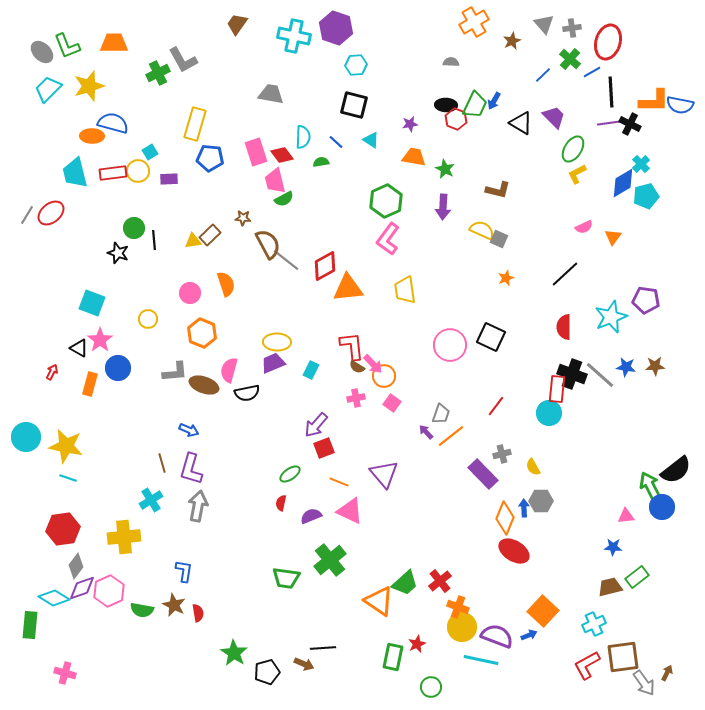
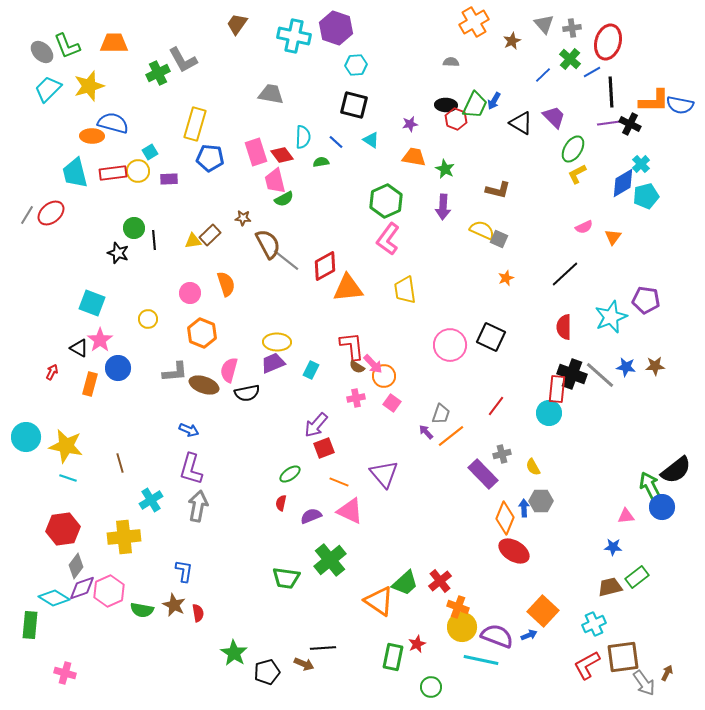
brown line at (162, 463): moved 42 px left
